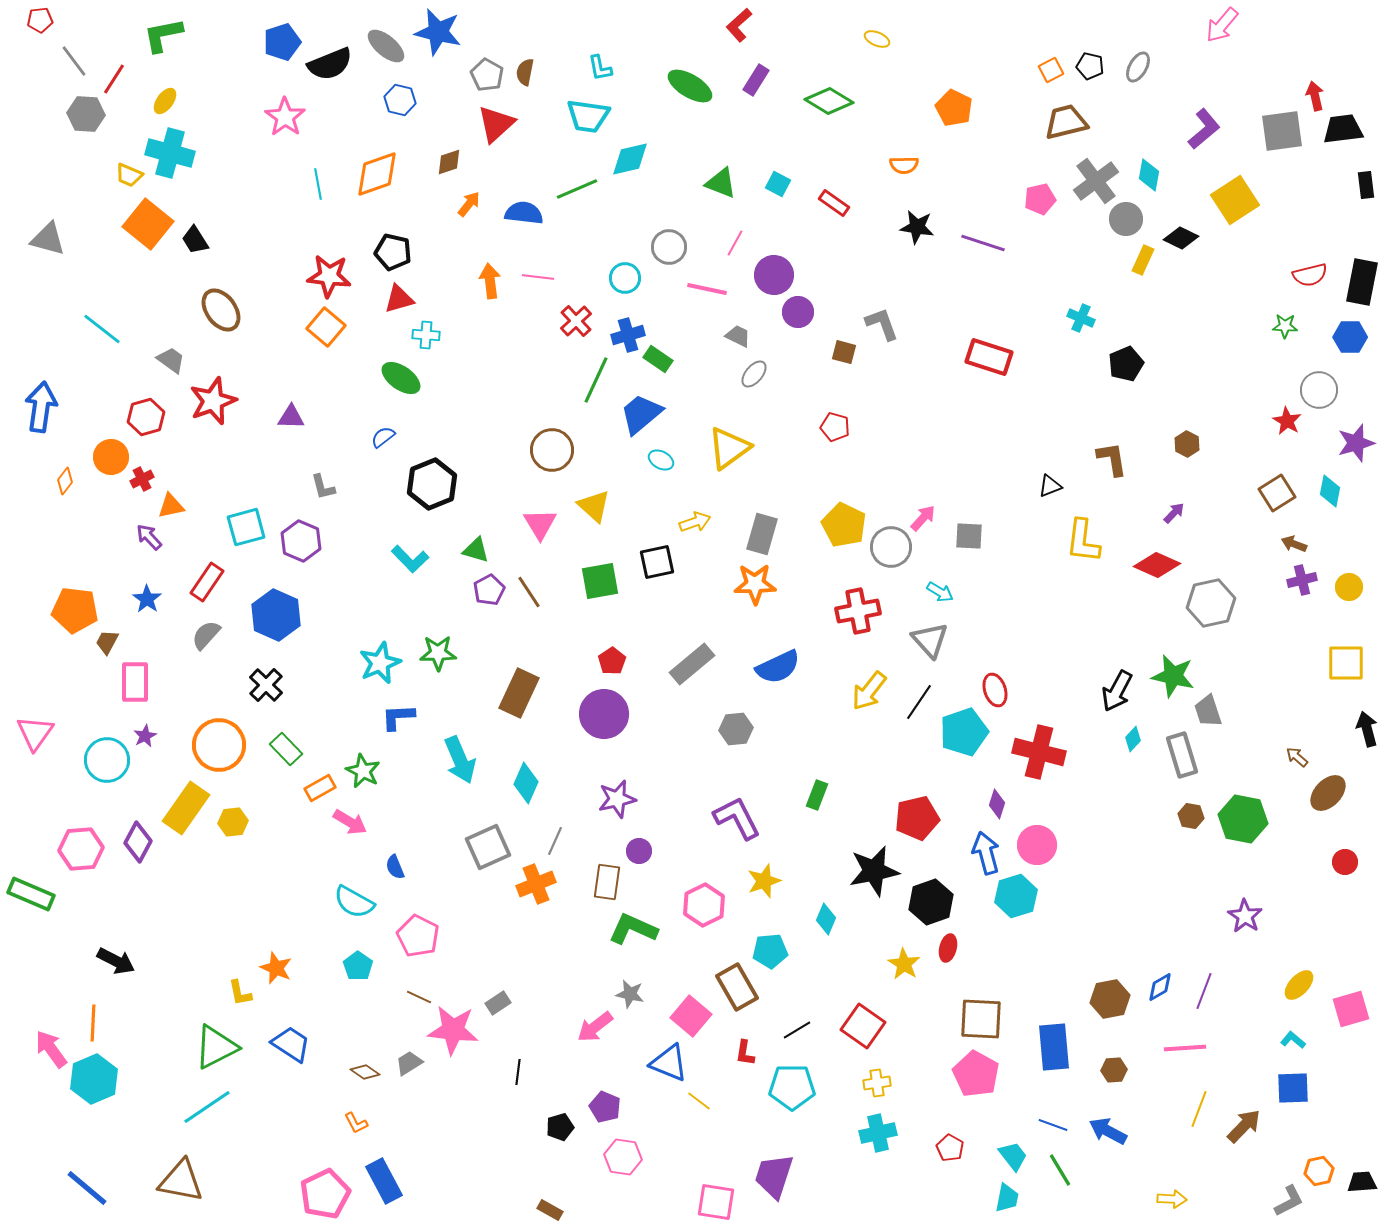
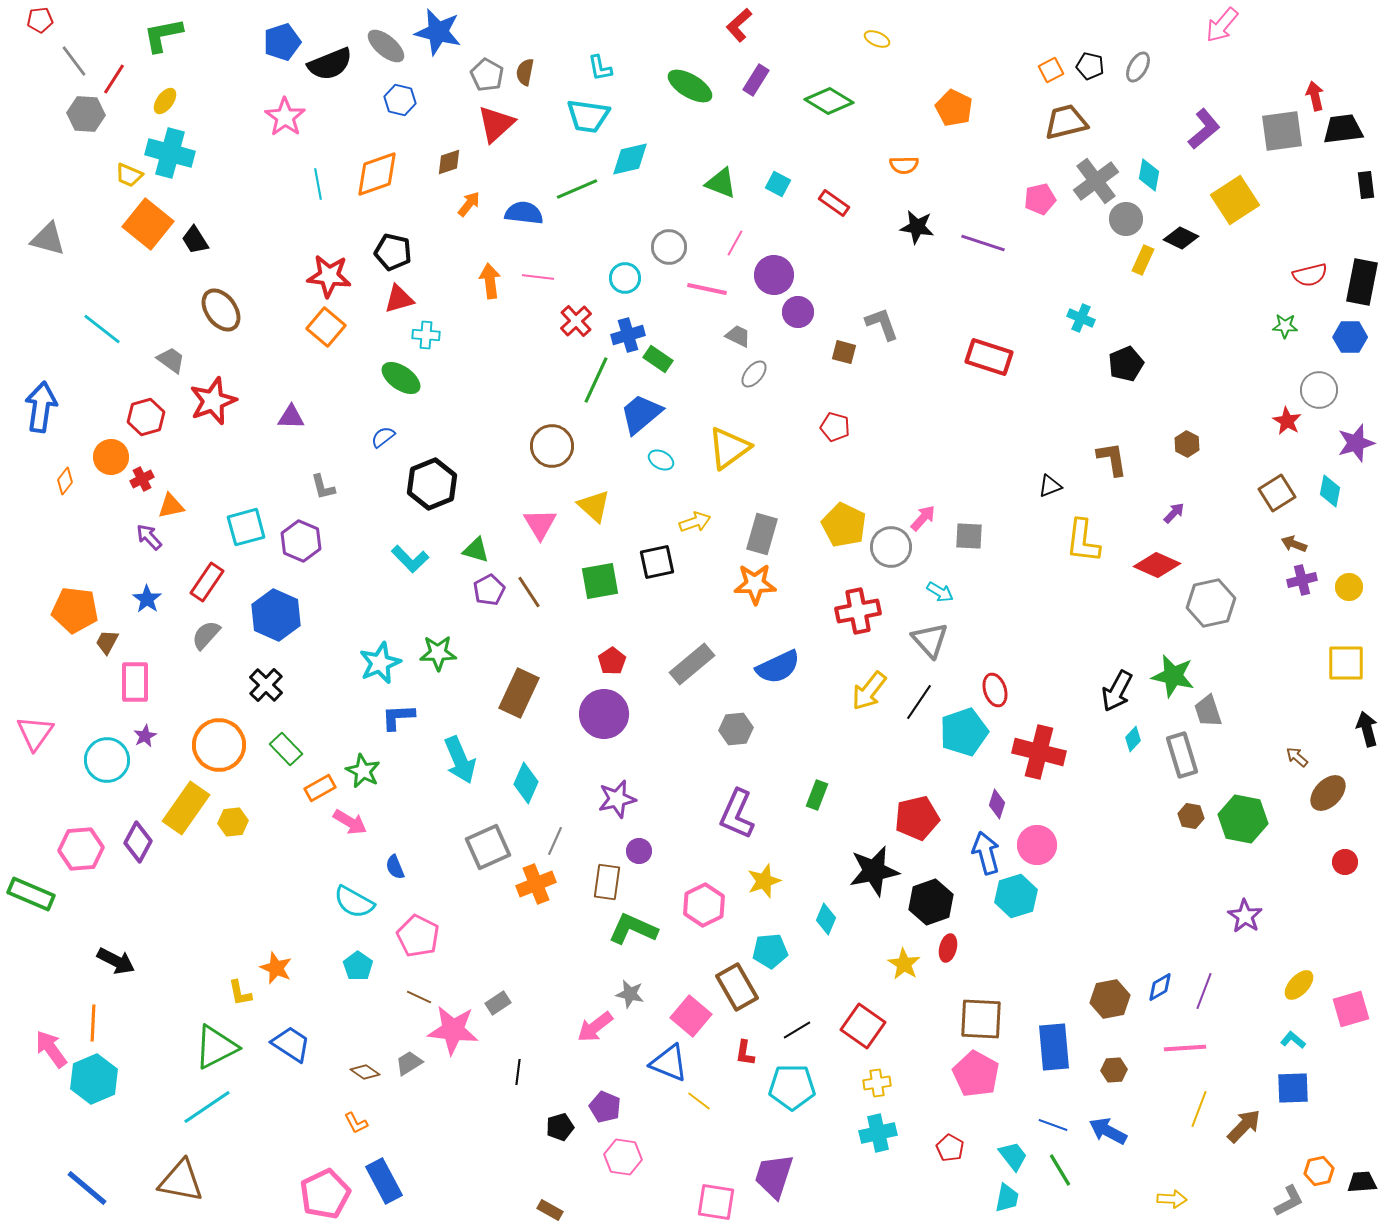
brown circle at (552, 450): moved 4 px up
purple L-shape at (737, 818): moved 4 px up; rotated 129 degrees counterclockwise
